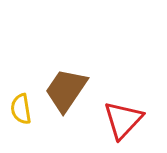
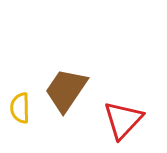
yellow semicircle: moved 1 px left, 1 px up; rotated 8 degrees clockwise
